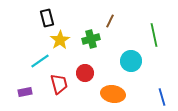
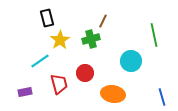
brown line: moved 7 px left
